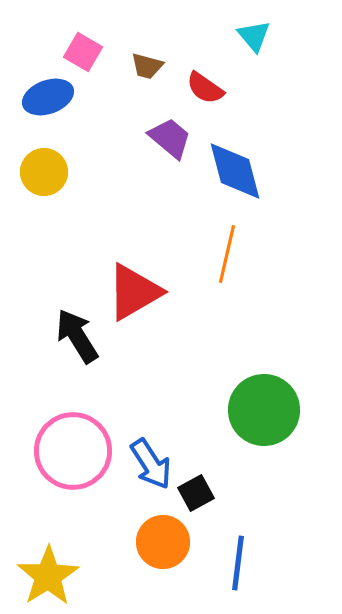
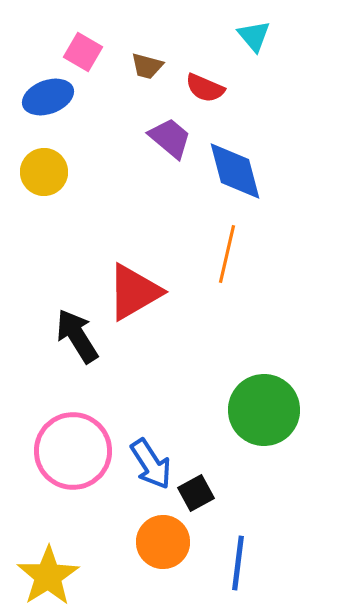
red semicircle: rotated 12 degrees counterclockwise
